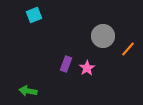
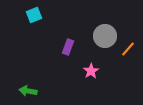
gray circle: moved 2 px right
purple rectangle: moved 2 px right, 17 px up
pink star: moved 4 px right, 3 px down
